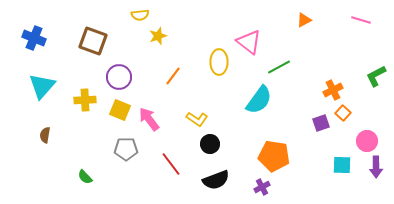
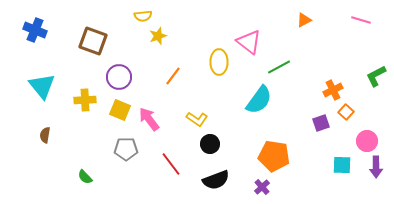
yellow semicircle: moved 3 px right, 1 px down
blue cross: moved 1 px right, 8 px up
cyan triangle: rotated 20 degrees counterclockwise
orange square: moved 3 px right, 1 px up
purple cross: rotated 14 degrees counterclockwise
